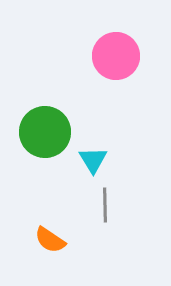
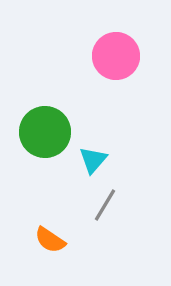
cyan triangle: rotated 12 degrees clockwise
gray line: rotated 32 degrees clockwise
